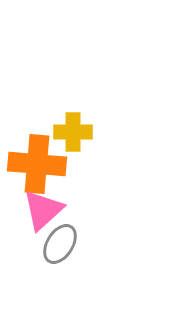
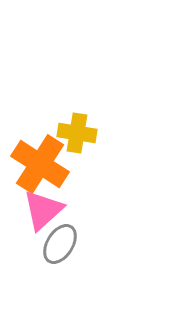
yellow cross: moved 4 px right, 1 px down; rotated 9 degrees clockwise
orange cross: moved 3 px right; rotated 28 degrees clockwise
